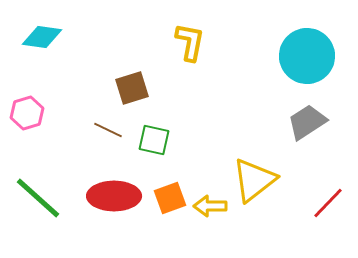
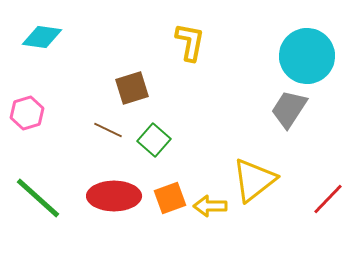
gray trapezoid: moved 18 px left, 13 px up; rotated 24 degrees counterclockwise
green square: rotated 28 degrees clockwise
red line: moved 4 px up
